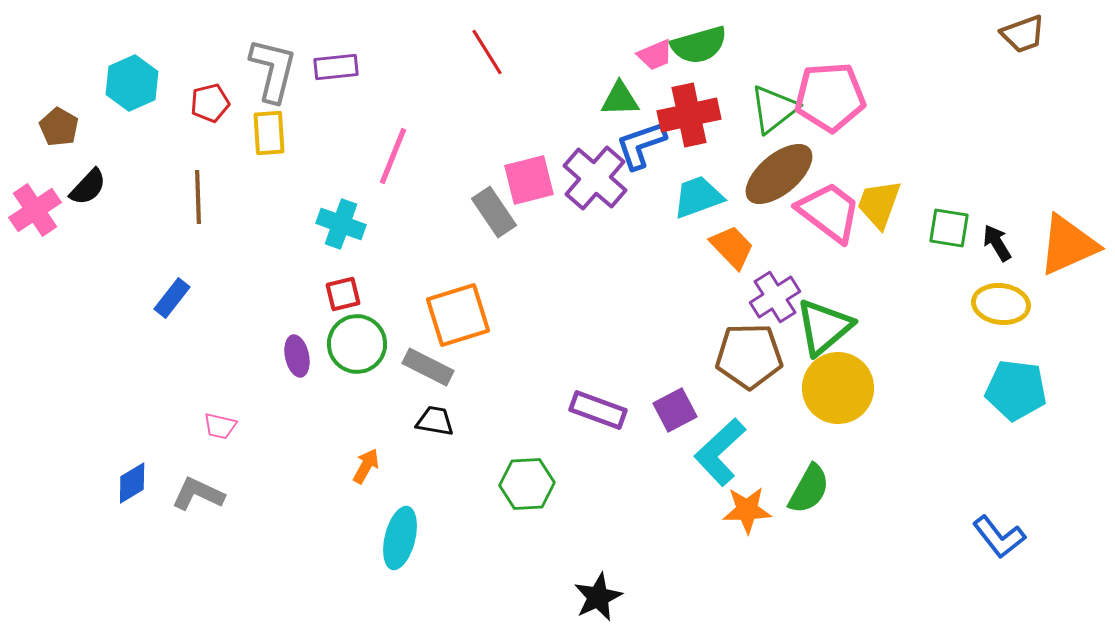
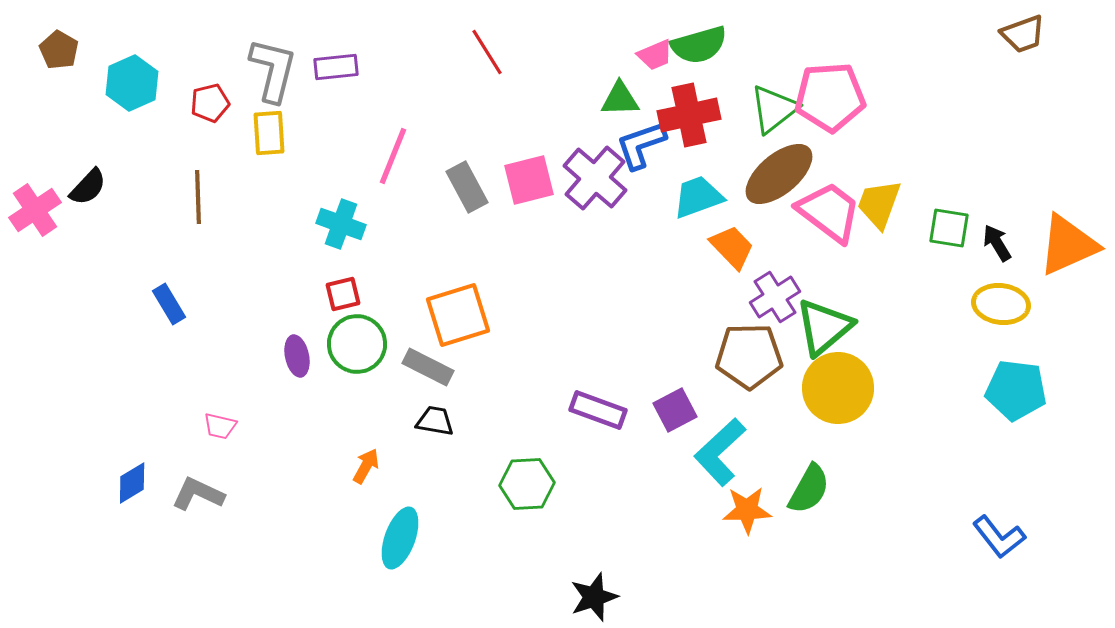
brown pentagon at (59, 127): moved 77 px up
gray rectangle at (494, 212): moved 27 px left, 25 px up; rotated 6 degrees clockwise
blue rectangle at (172, 298): moved 3 px left, 6 px down; rotated 69 degrees counterclockwise
cyan ellipse at (400, 538): rotated 6 degrees clockwise
black star at (598, 597): moved 4 px left; rotated 6 degrees clockwise
